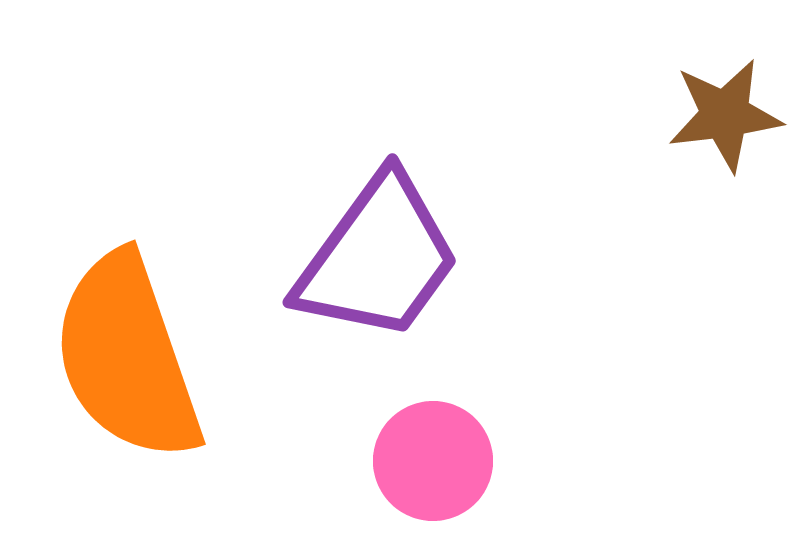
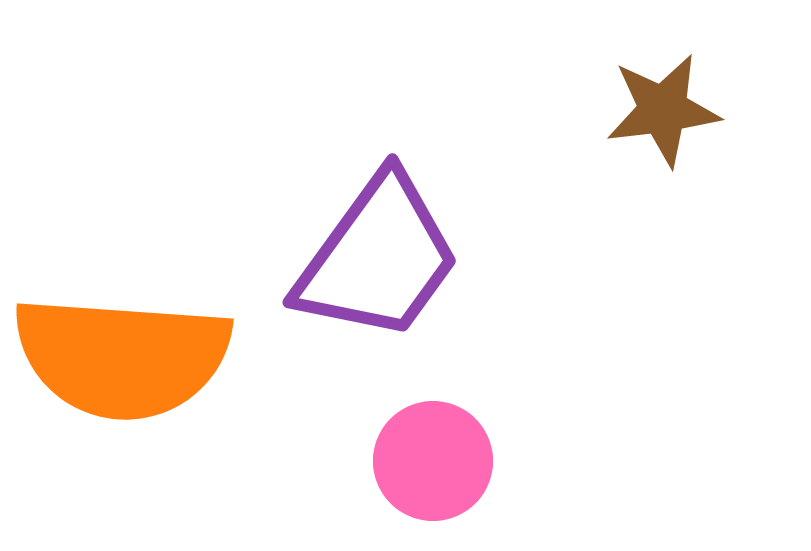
brown star: moved 62 px left, 5 px up
orange semicircle: moved 5 px left; rotated 67 degrees counterclockwise
